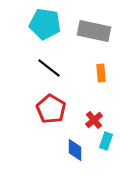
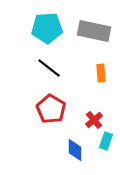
cyan pentagon: moved 2 px right, 4 px down; rotated 12 degrees counterclockwise
